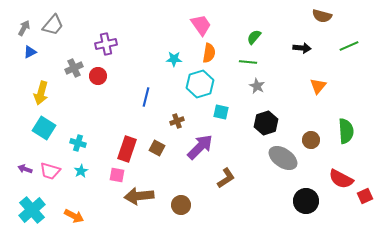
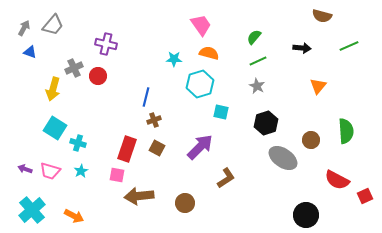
purple cross at (106, 44): rotated 25 degrees clockwise
blue triangle at (30, 52): rotated 48 degrees clockwise
orange semicircle at (209, 53): rotated 84 degrees counterclockwise
green line at (248, 62): moved 10 px right, 1 px up; rotated 30 degrees counterclockwise
yellow arrow at (41, 93): moved 12 px right, 4 px up
brown cross at (177, 121): moved 23 px left, 1 px up
cyan square at (44, 128): moved 11 px right
red semicircle at (341, 179): moved 4 px left, 1 px down
black circle at (306, 201): moved 14 px down
brown circle at (181, 205): moved 4 px right, 2 px up
